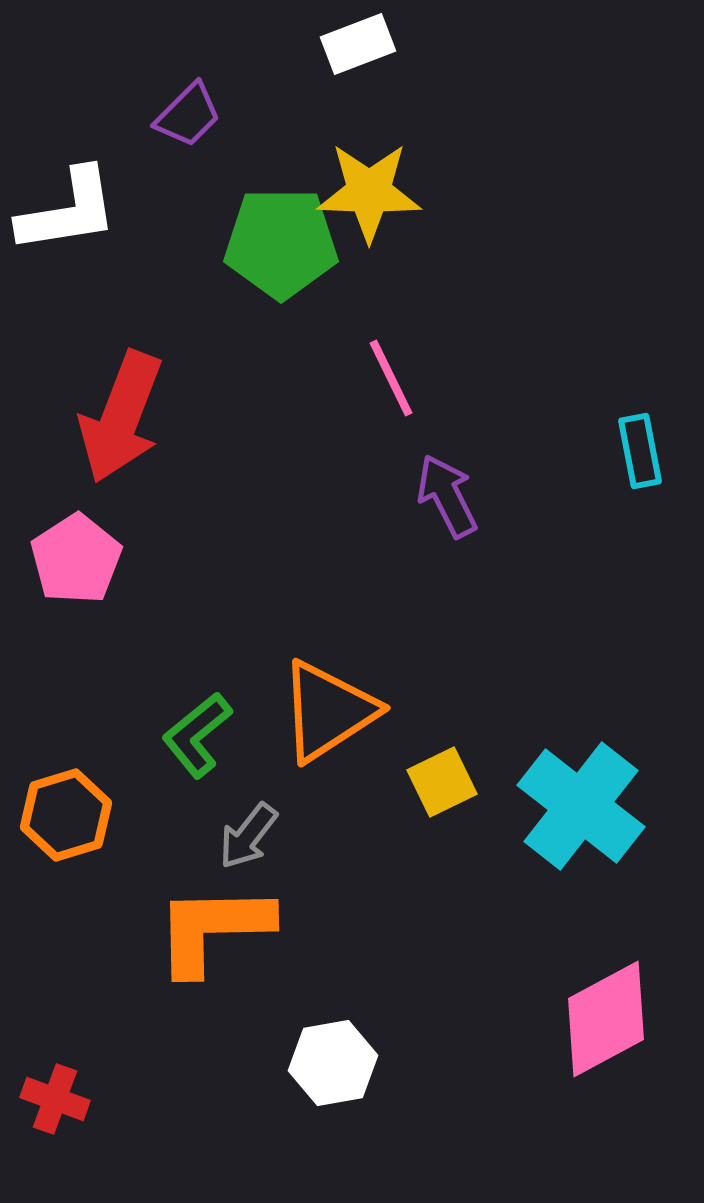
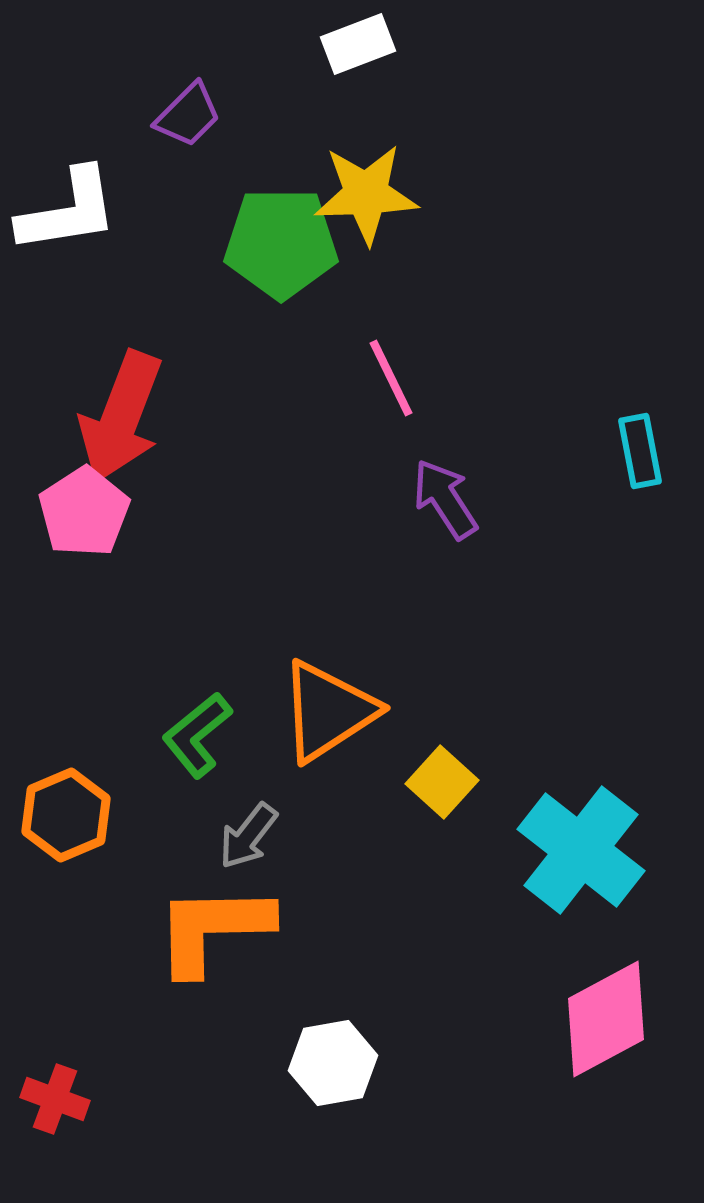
yellow star: moved 3 px left, 2 px down; rotated 4 degrees counterclockwise
purple arrow: moved 2 px left, 3 px down; rotated 6 degrees counterclockwise
pink pentagon: moved 8 px right, 47 px up
yellow square: rotated 22 degrees counterclockwise
cyan cross: moved 44 px down
orange hexagon: rotated 6 degrees counterclockwise
